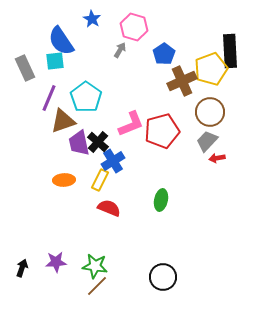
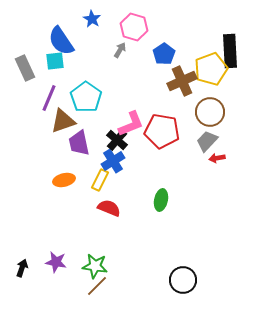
red pentagon: rotated 24 degrees clockwise
black cross: moved 19 px right, 2 px up
orange ellipse: rotated 10 degrees counterclockwise
purple star: rotated 15 degrees clockwise
black circle: moved 20 px right, 3 px down
